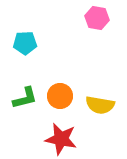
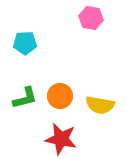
pink hexagon: moved 6 px left
